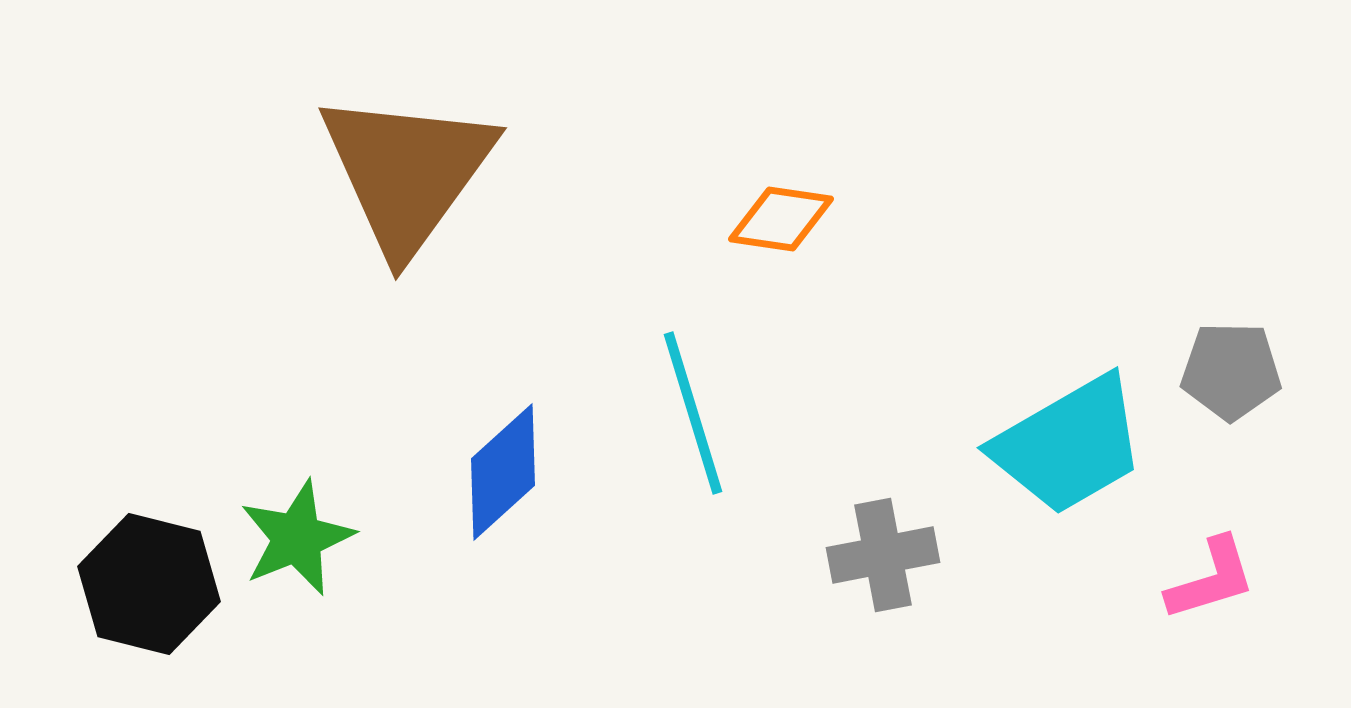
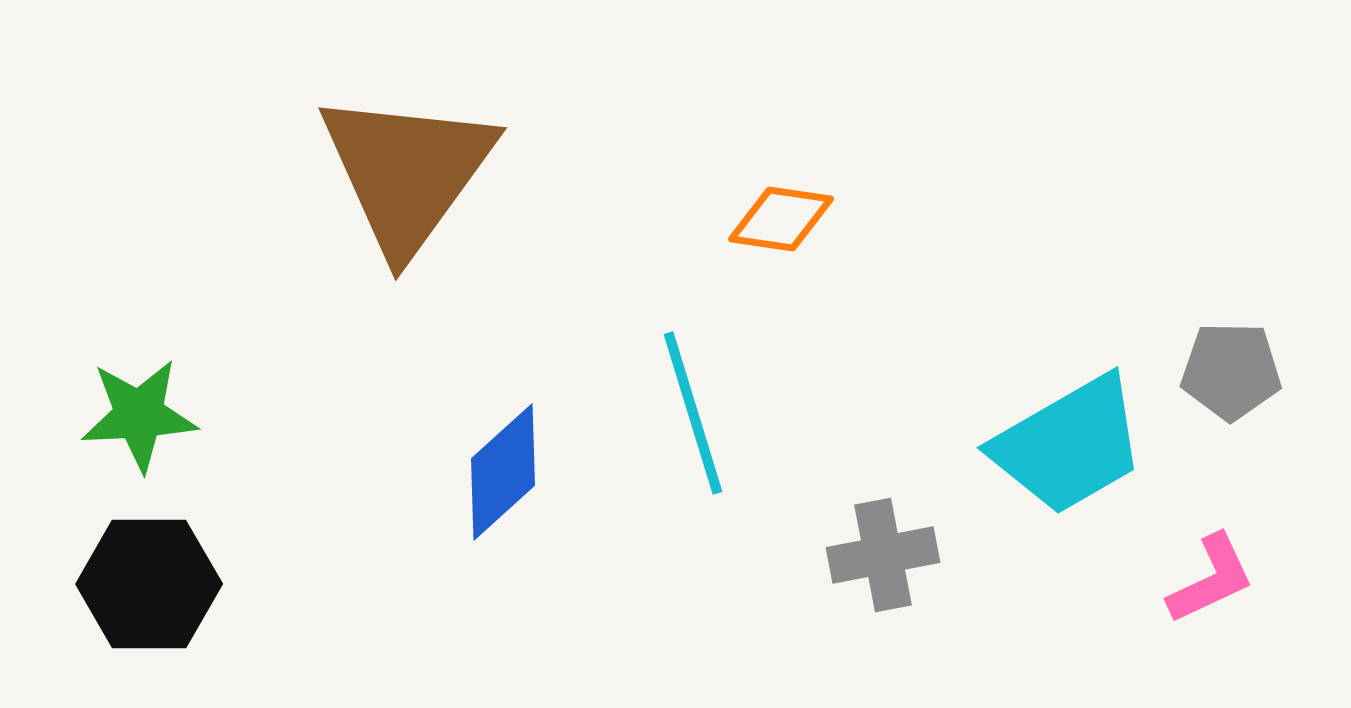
green star: moved 158 px left, 123 px up; rotated 19 degrees clockwise
pink L-shape: rotated 8 degrees counterclockwise
black hexagon: rotated 14 degrees counterclockwise
